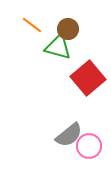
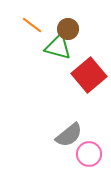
red square: moved 1 px right, 3 px up
pink circle: moved 8 px down
